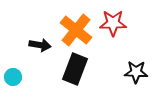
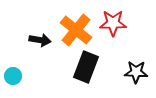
black arrow: moved 5 px up
black rectangle: moved 11 px right, 2 px up
cyan circle: moved 1 px up
